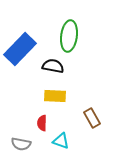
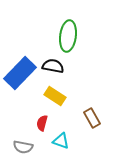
green ellipse: moved 1 px left
blue rectangle: moved 24 px down
yellow rectangle: rotated 30 degrees clockwise
red semicircle: rotated 14 degrees clockwise
gray semicircle: moved 2 px right, 3 px down
